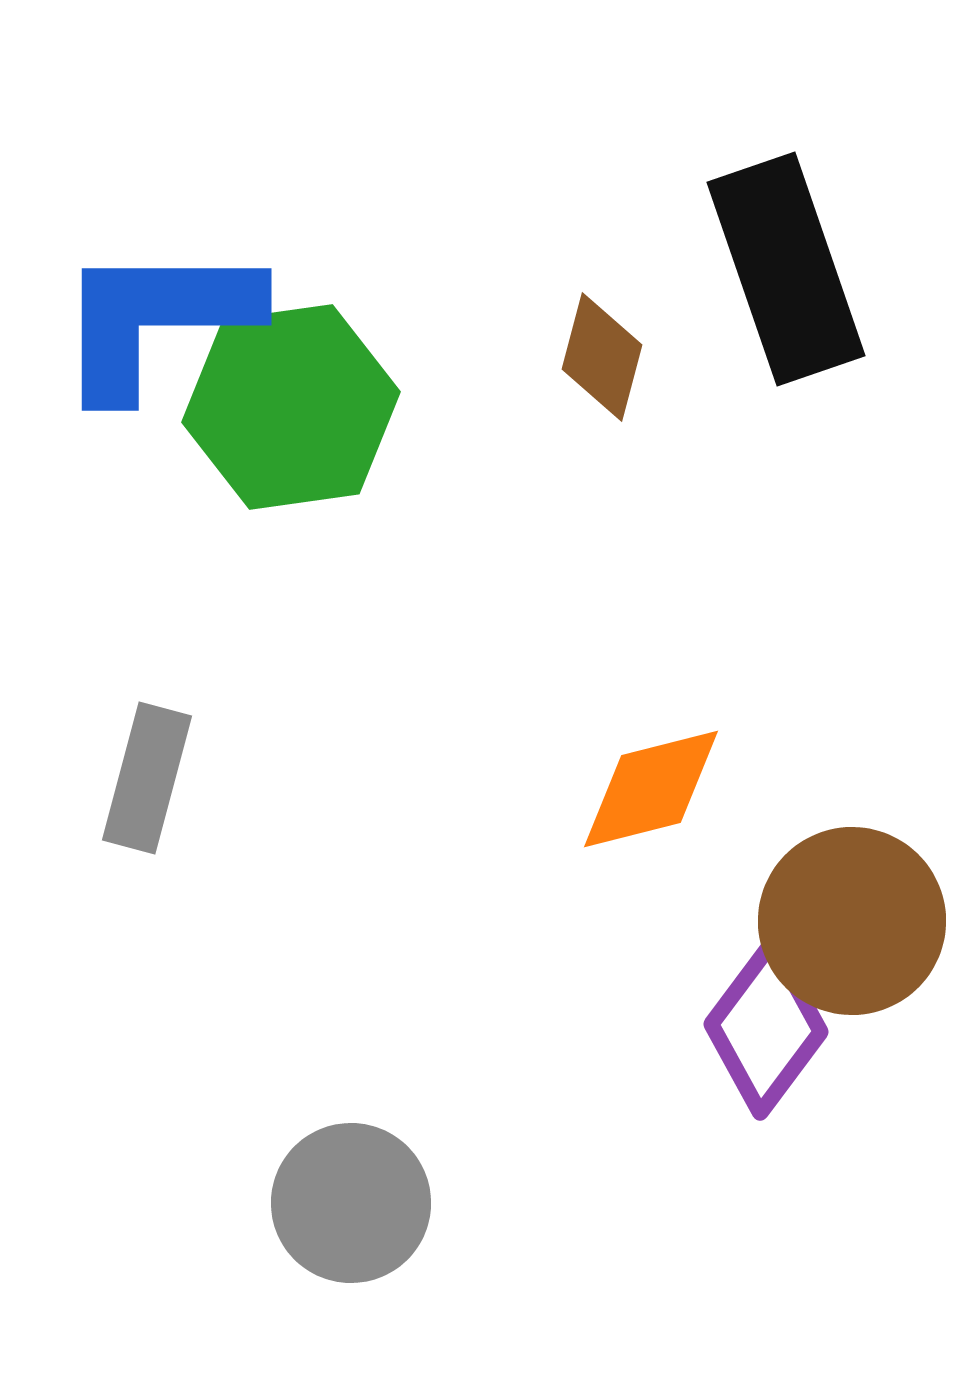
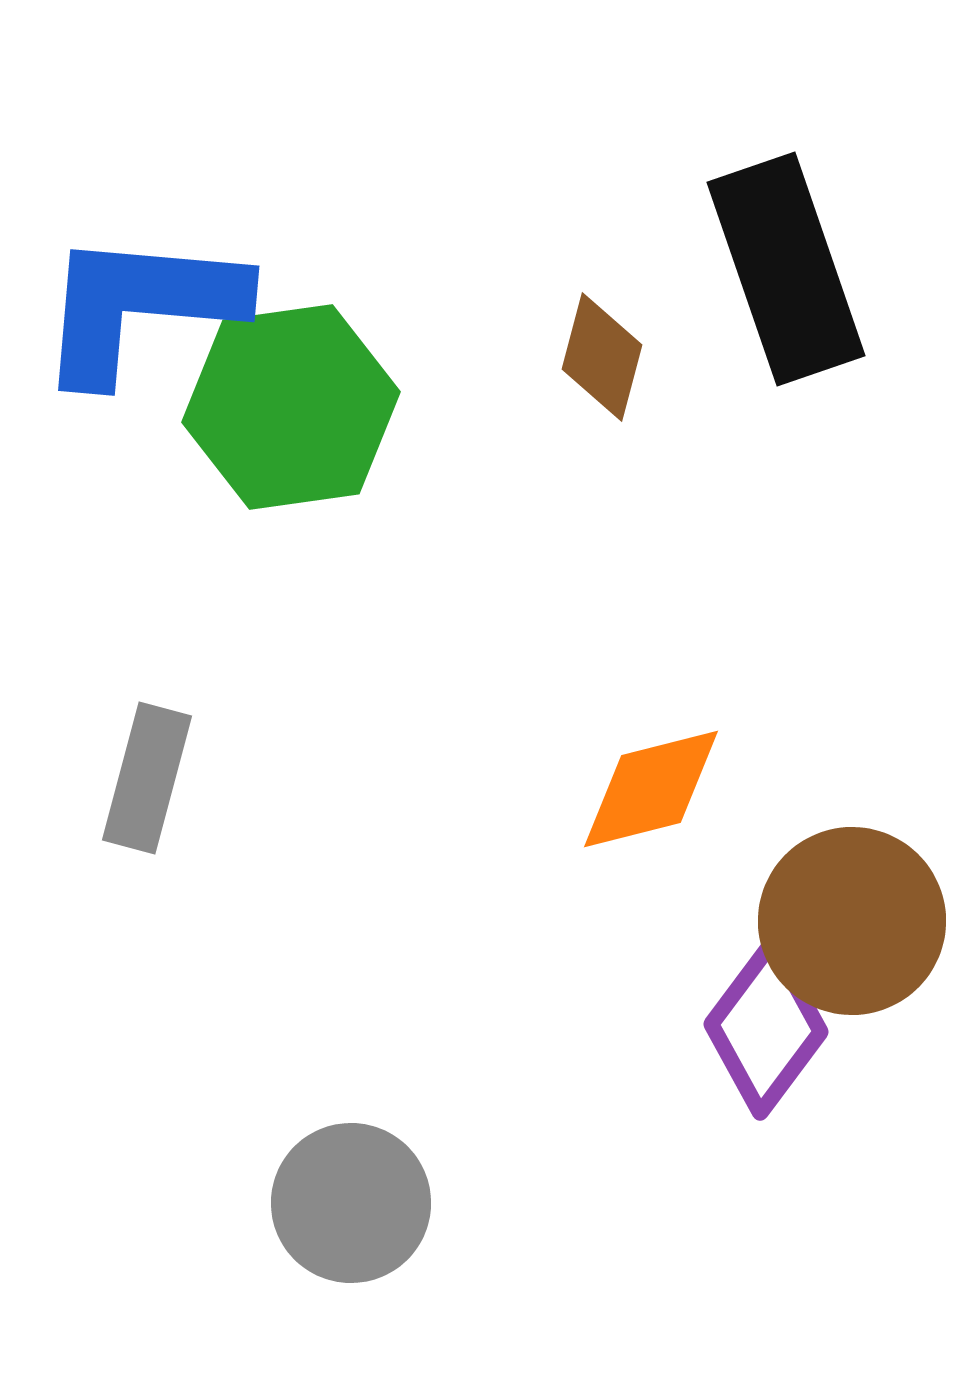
blue L-shape: moved 16 px left, 13 px up; rotated 5 degrees clockwise
